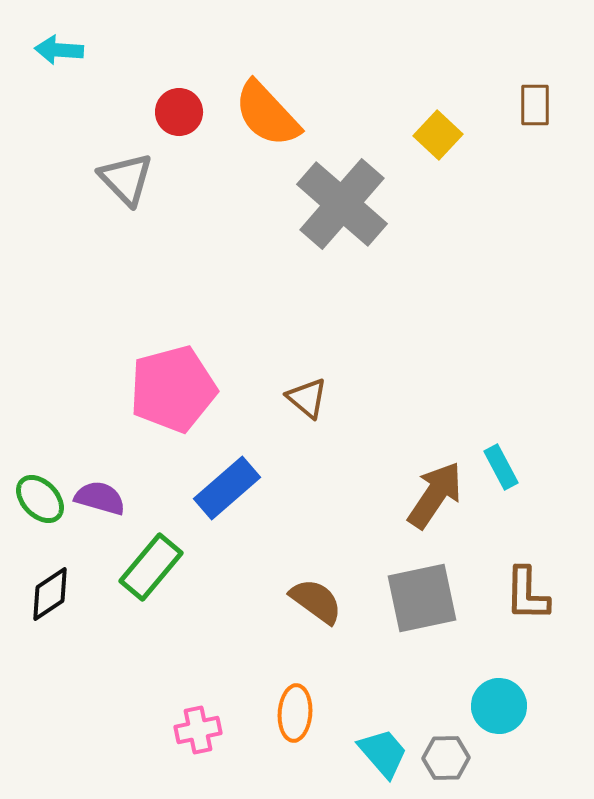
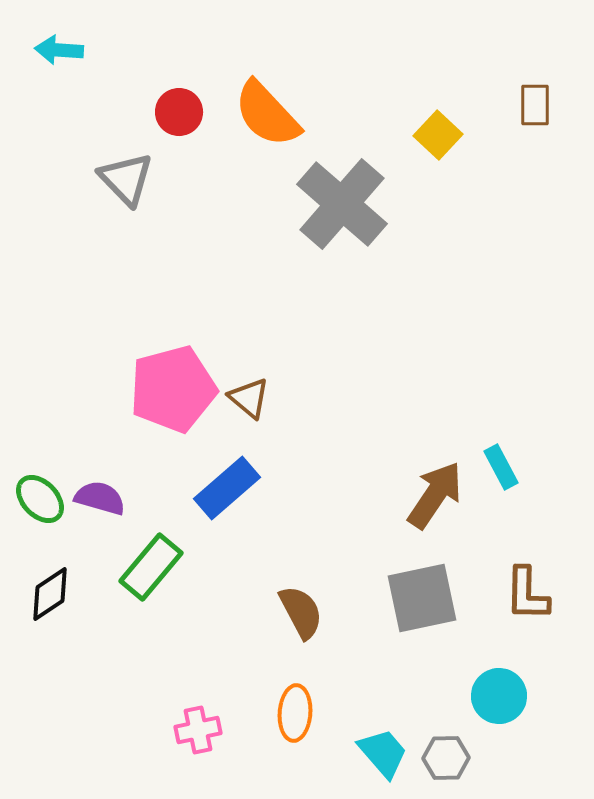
brown triangle: moved 58 px left
brown semicircle: moved 15 px left, 11 px down; rotated 26 degrees clockwise
cyan circle: moved 10 px up
